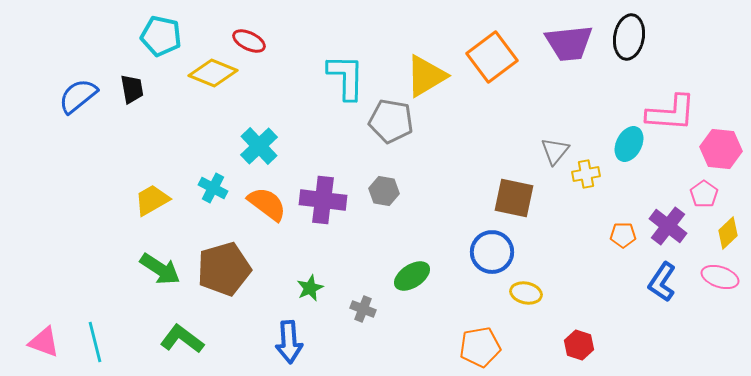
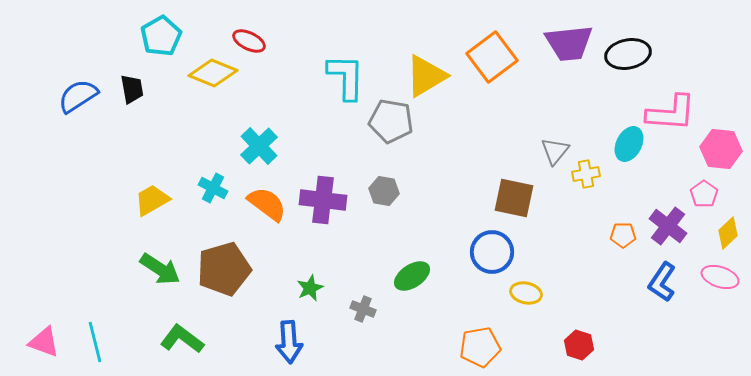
cyan pentagon at (161, 36): rotated 30 degrees clockwise
black ellipse at (629, 37): moved 1 px left, 17 px down; rotated 69 degrees clockwise
blue semicircle at (78, 96): rotated 6 degrees clockwise
